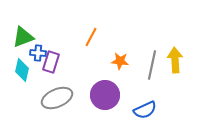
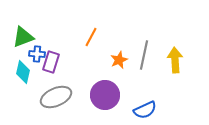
blue cross: moved 1 px left, 1 px down
orange star: moved 1 px left, 1 px up; rotated 30 degrees counterclockwise
gray line: moved 8 px left, 10 px up
cyan diamond: moved 1 px right, 2 px down
gray ellipse: moved 1 px left, 1 px up
